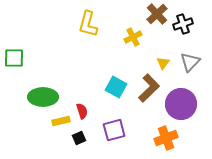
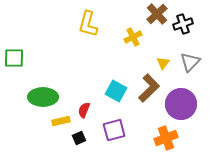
cyan square: moved 4 px down
red semicircle: moved 2 px right, 1 px up; rotated 140 degrees counterclockwise
